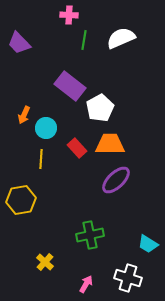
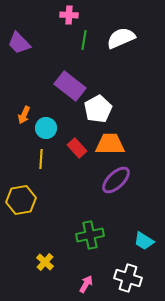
white pentagon: moved 2 px left, 1 px down
cyan trapezoid: moved 4 px left, 3 px up
